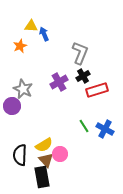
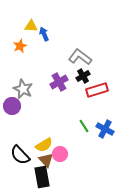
gray L-shape: moved 4 px down; rotated 75 degrees counterclockwise
black semicircle: rotated 45 degrees counterclockwise
